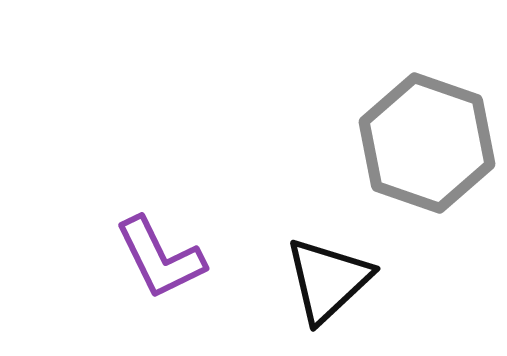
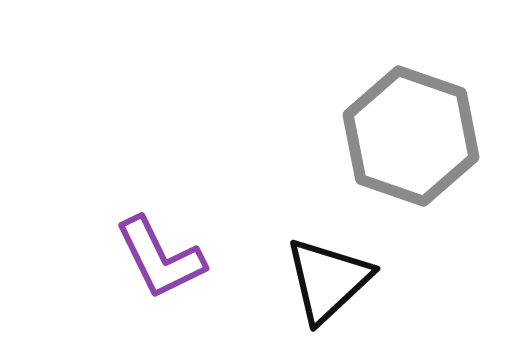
gray hexagon: moved 16 px left, 7 px up
